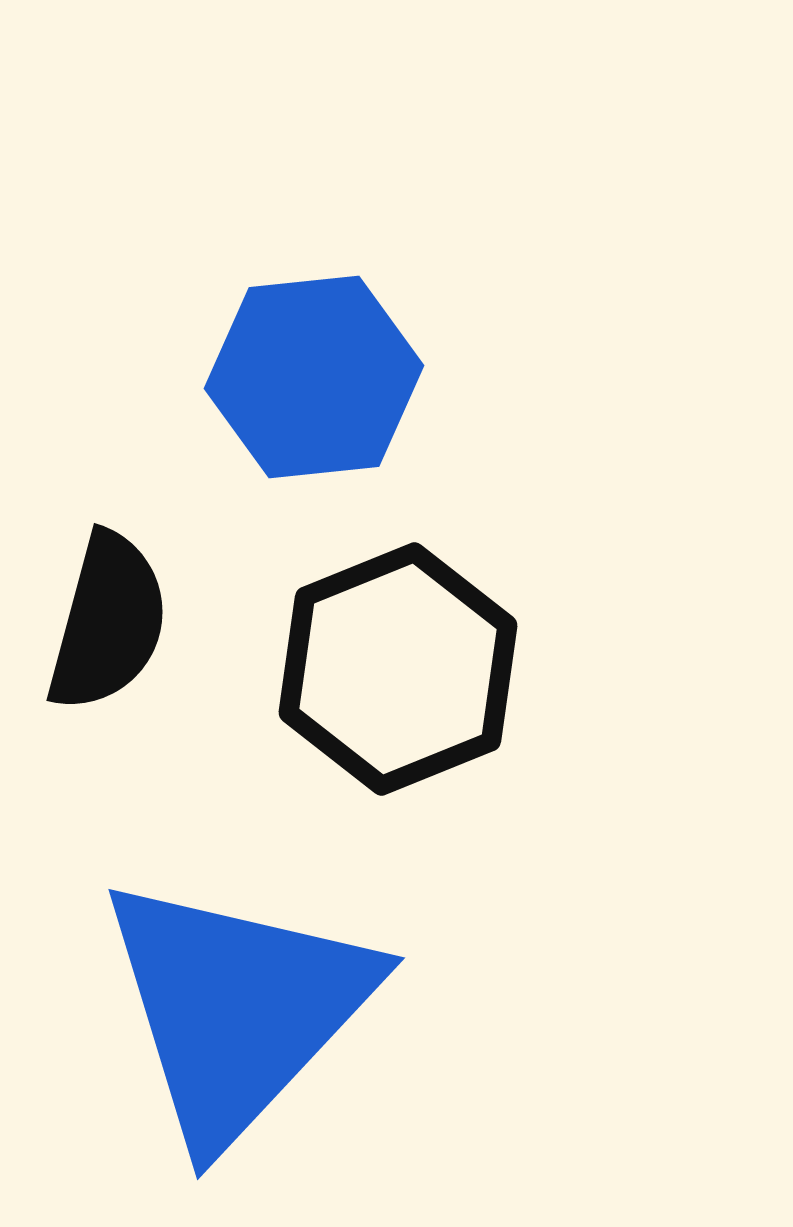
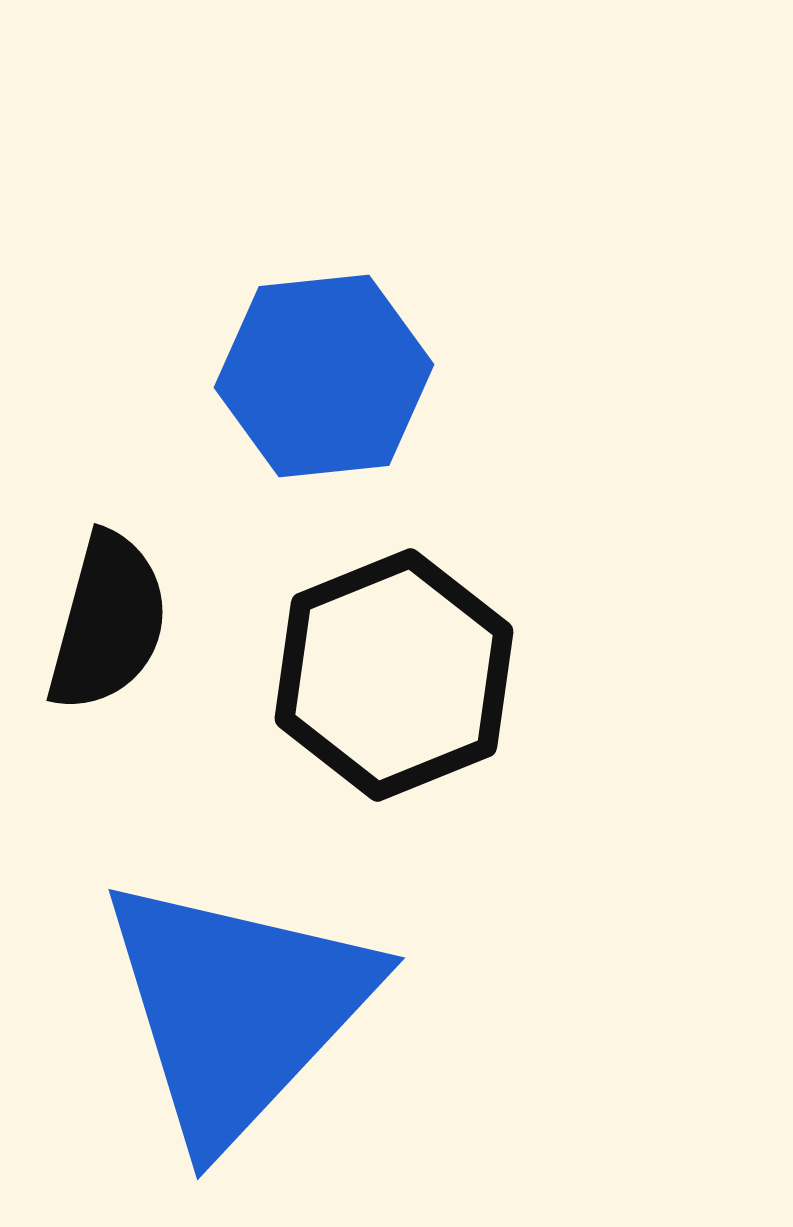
blue hexagon: moved 10 px right, 1 px up
black hexagon: moved 4 px left, 6 px down
